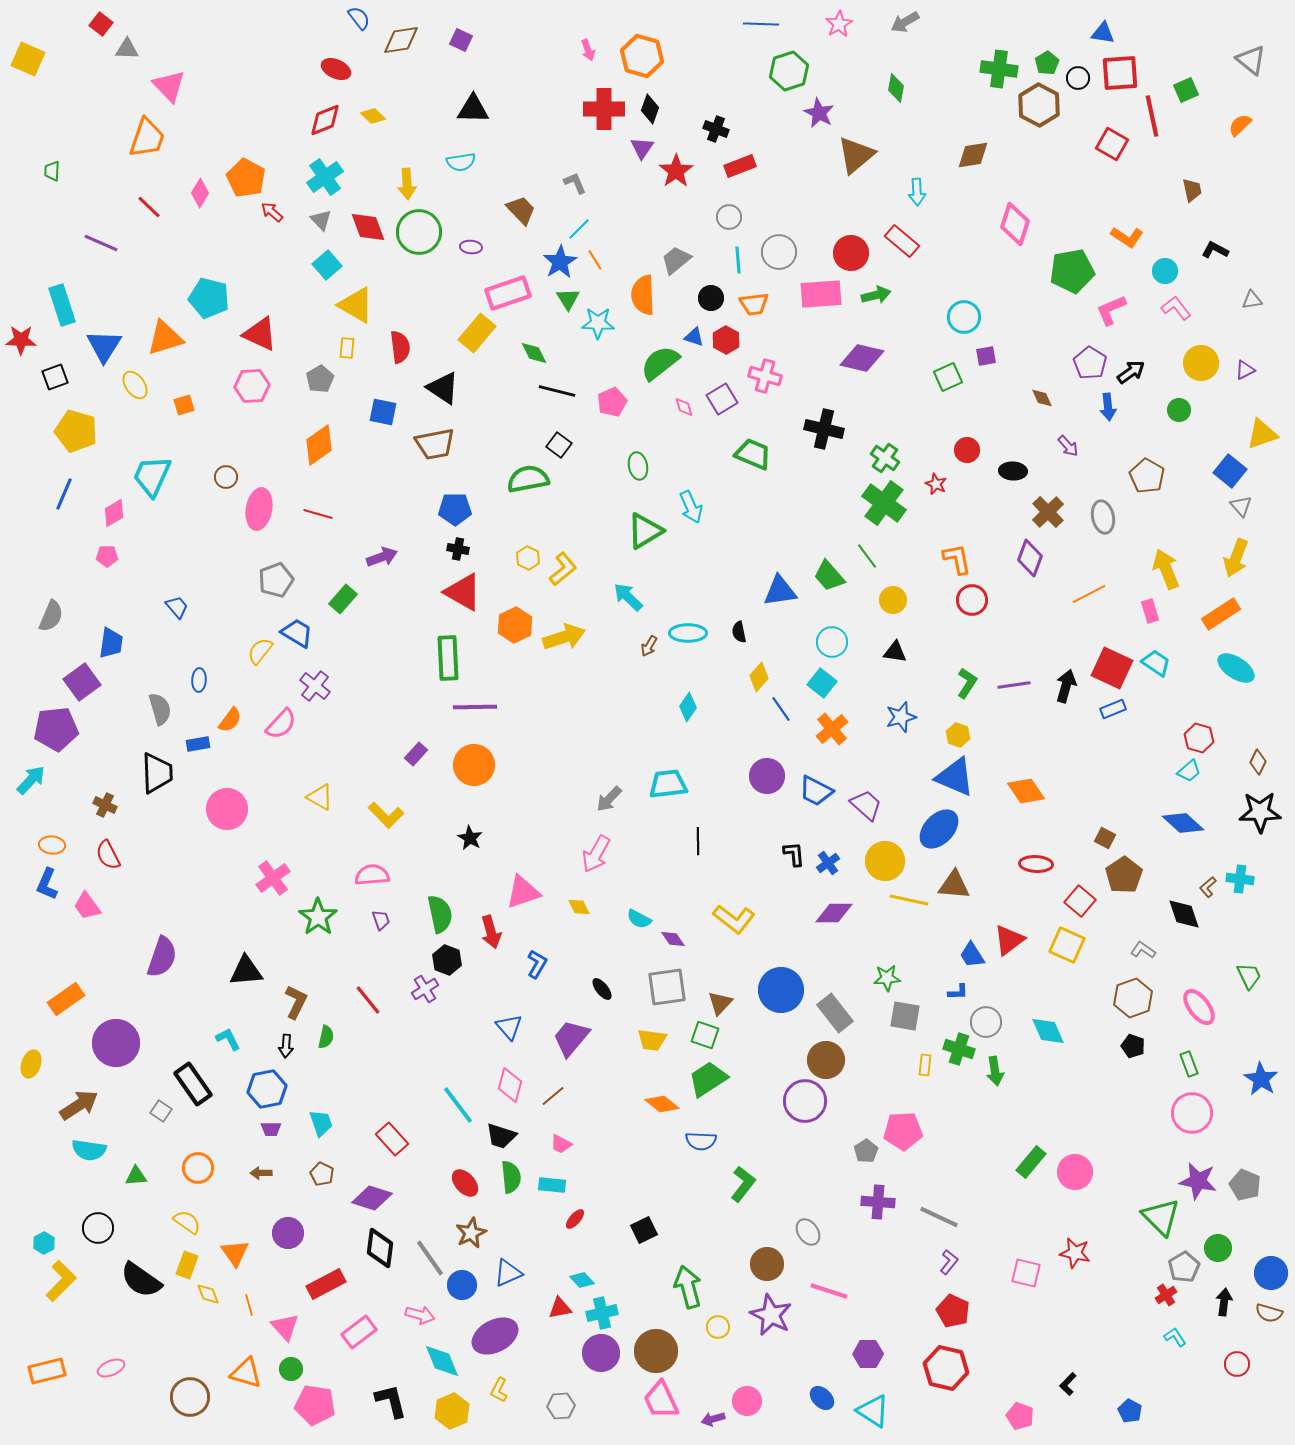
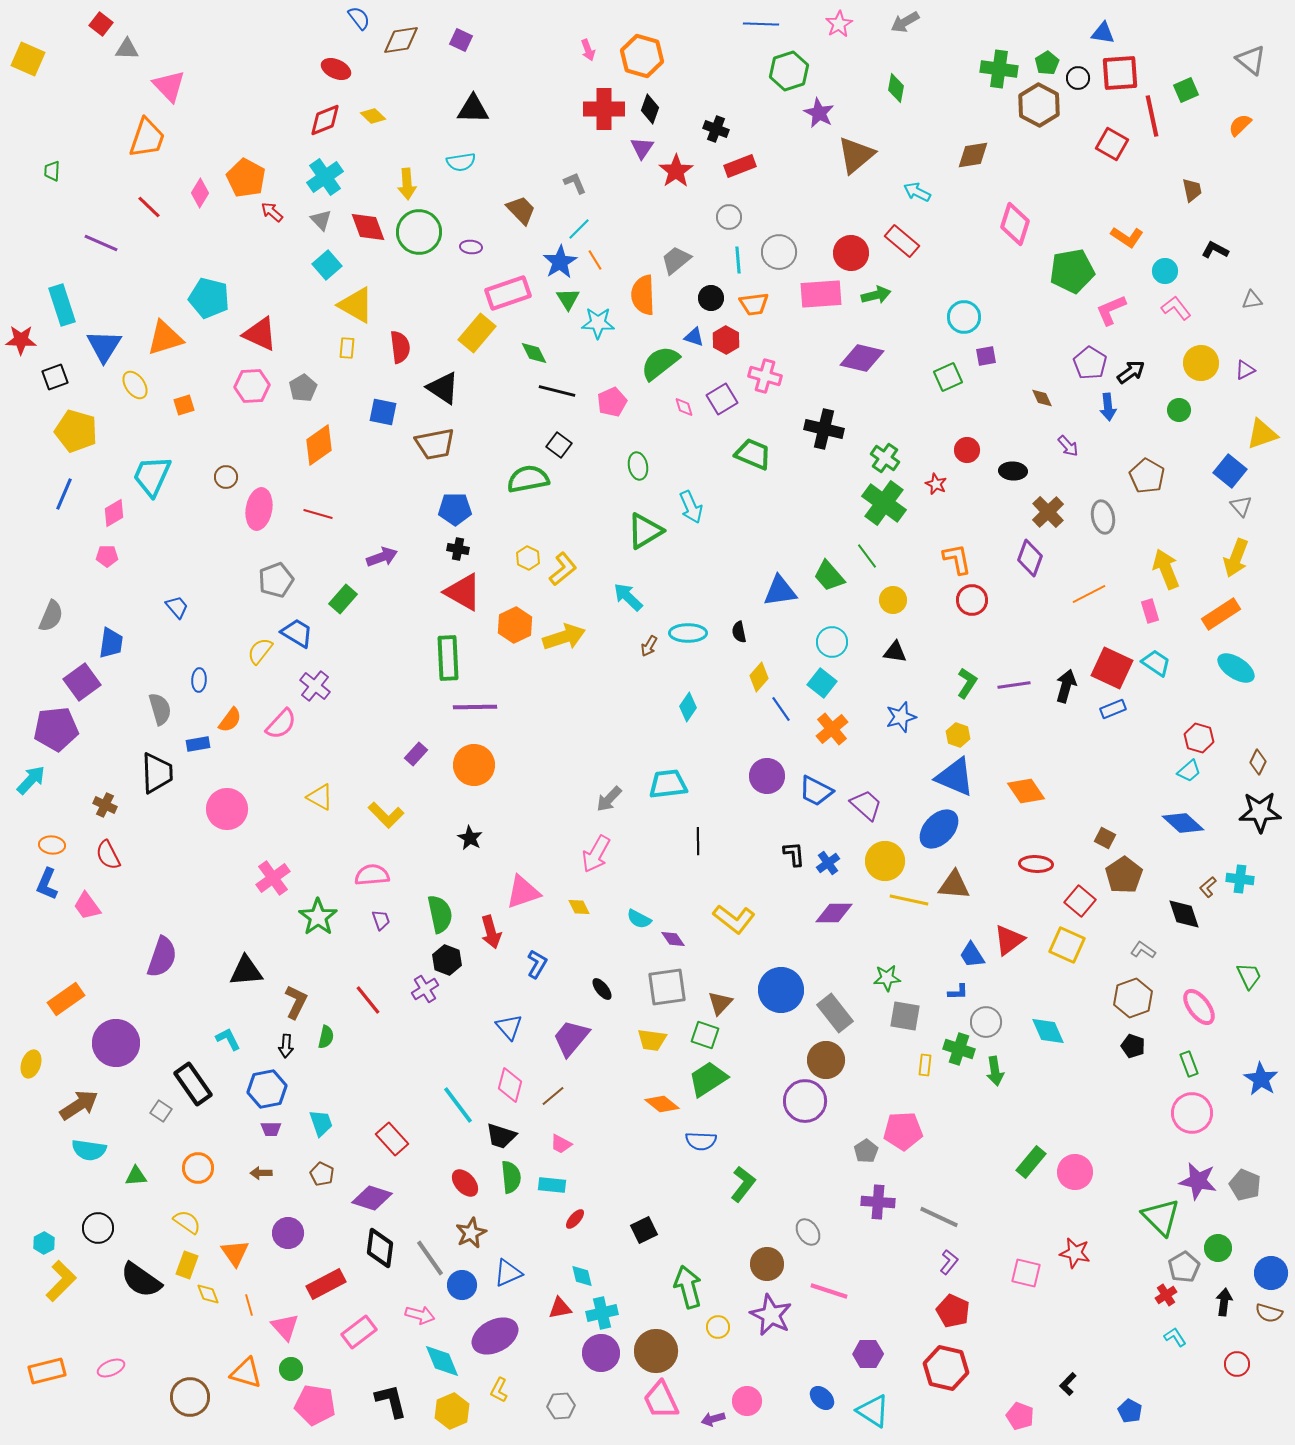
cyan arrow at (917, 192): rotated 120 degrees clockwise
gray pentagon at (320, 379): moved 17 px left, 9 px down
cyan diamond at (582, 1280): moved 4 px up; rotated 30 degrees clockwise
